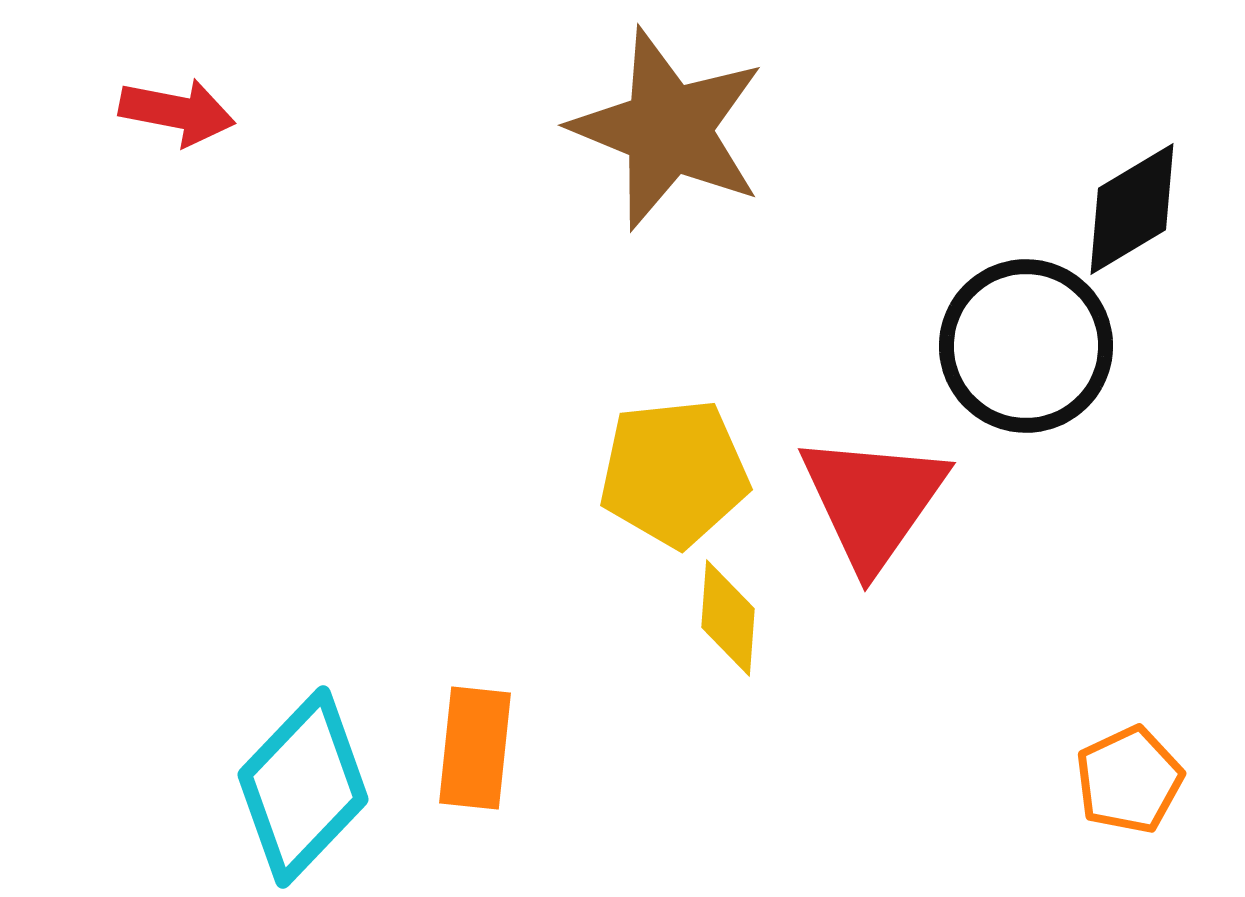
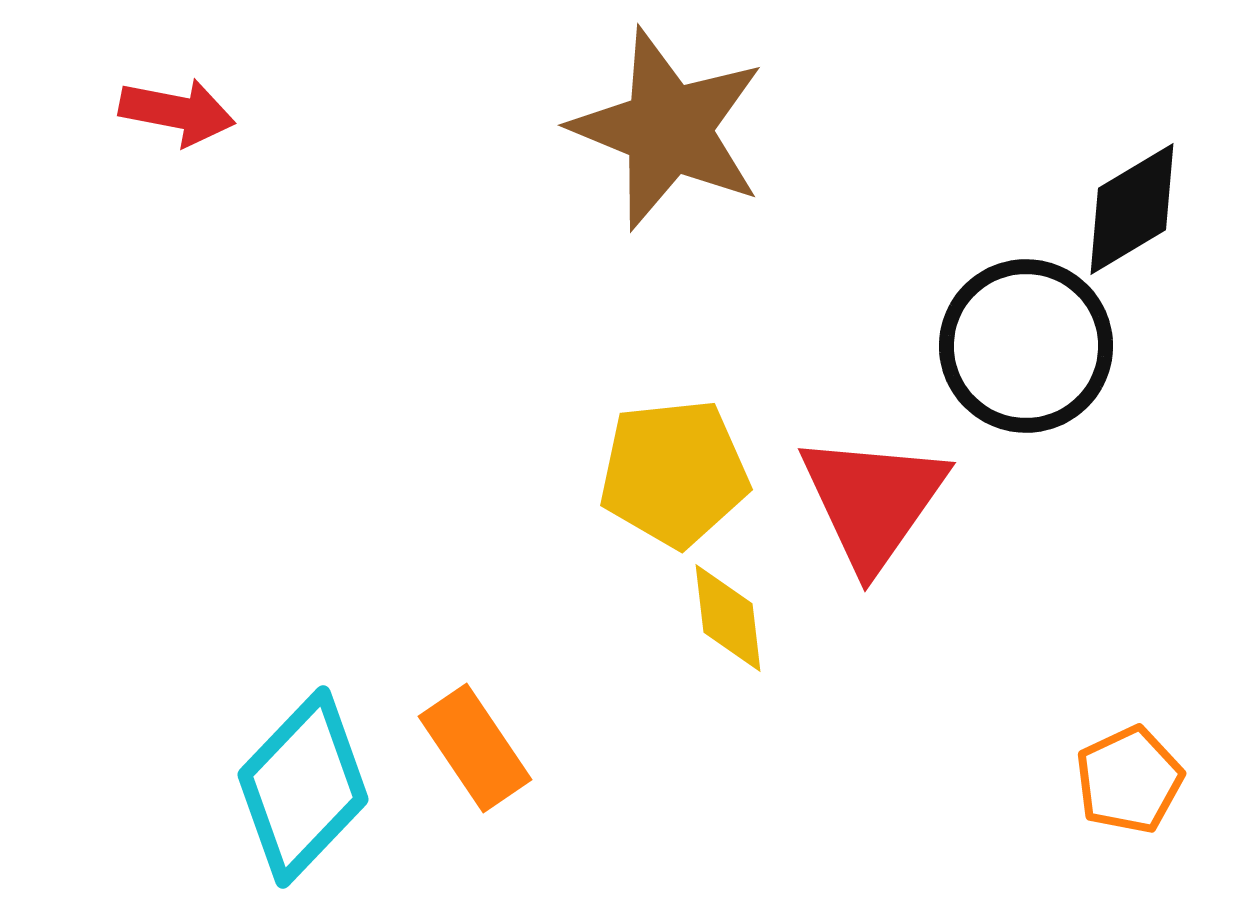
yellow diamond: rotated 11 degrees counterclockwise
orange rectangle: rotated 40 degrees counterclockwise
